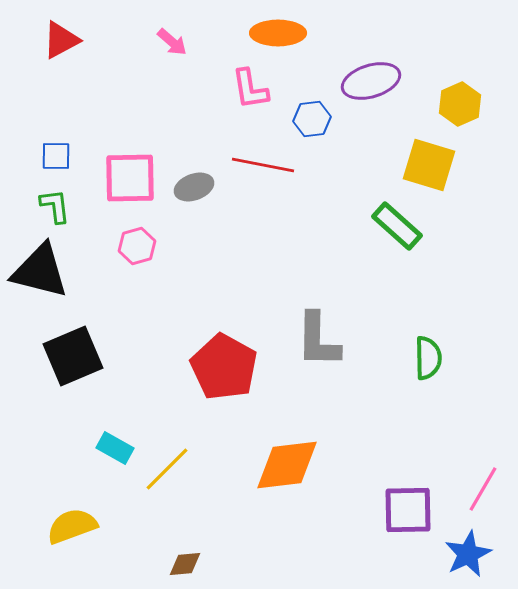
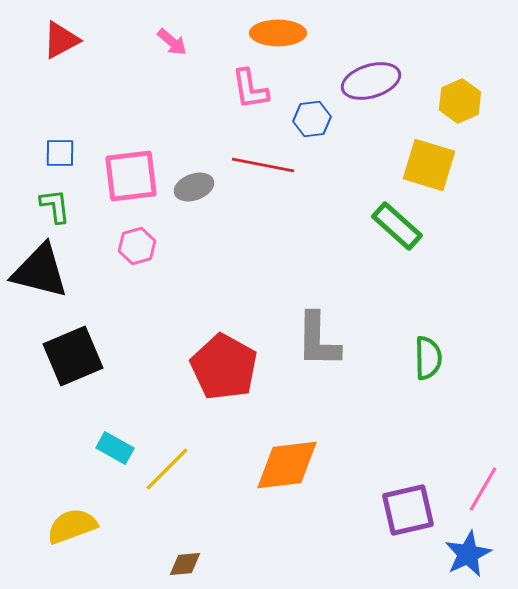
yellow hexagon: moved 3 px up
blue square: moved 4 px right, 3 px up
pink square: moved 1 px right, 2 px up; rotated 6 degrees counterclockwise
purple square: rotated 12 degrees counterclockwise
